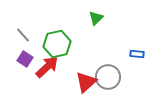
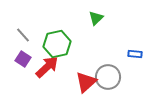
blue rectangle: moved 2 px left
purple square: moved 2 px left
